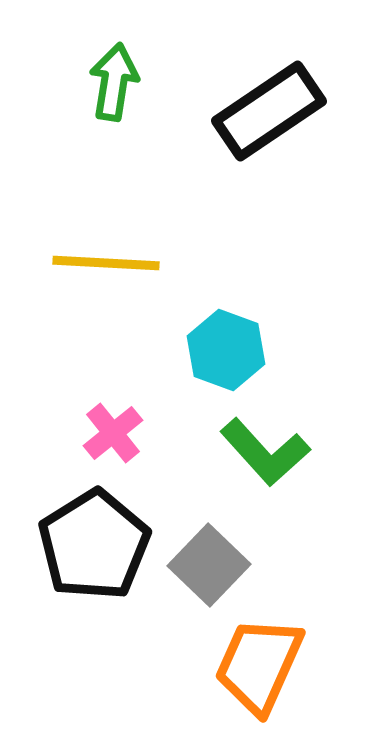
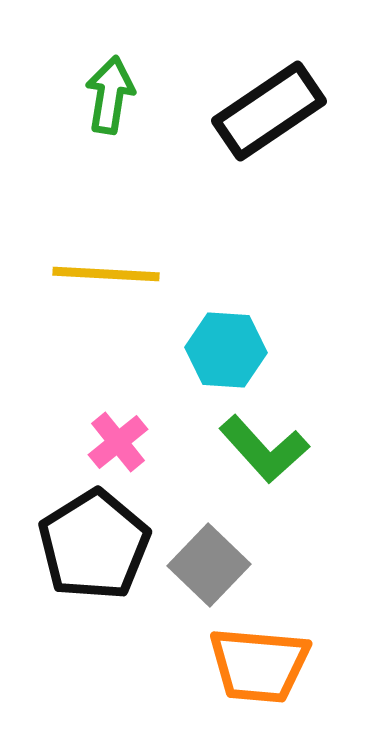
green arrow: moved 4 px left, 13 px down
yellow line: moved 11 px down
cyan hexagon: rotated 16 degrees counterclockwise
pink cross: moved 5 px right, 9 px down
green L-shape: moved 1 px left, 3 px up
orange trapezoid: rotated 109 degrees counterclockwise
